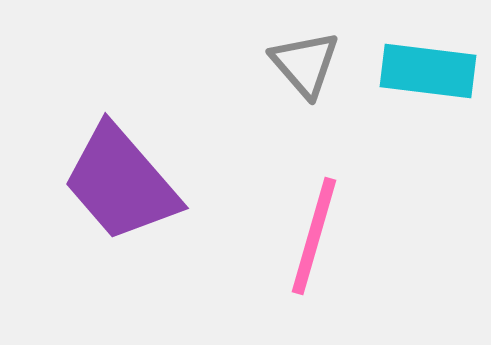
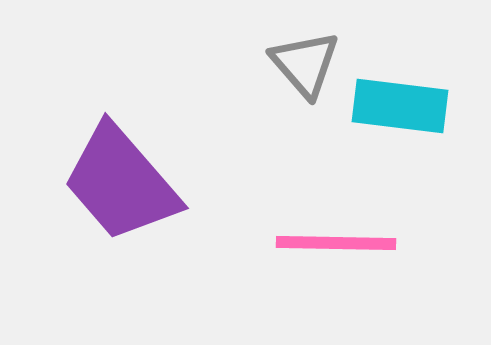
cyan rectangle: moved 28 px left, 35 px down
pink line: moved 22 px right, 7 px down; rotated 75 degrees clockwise
